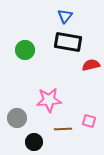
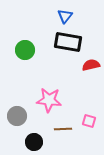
pink star: rotated 10 degrees clockwise
gray circle: moved 2 px up
